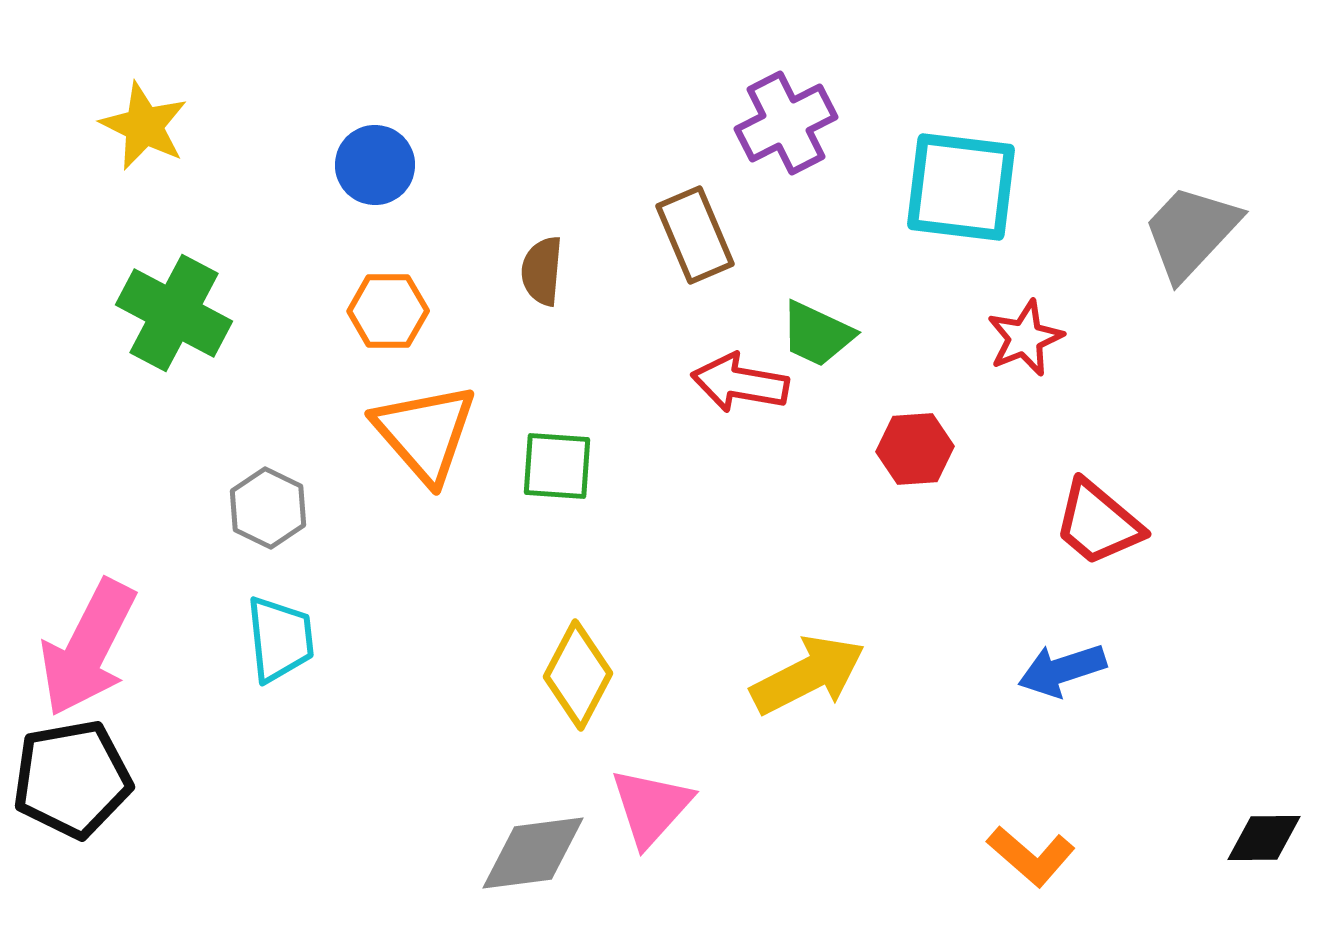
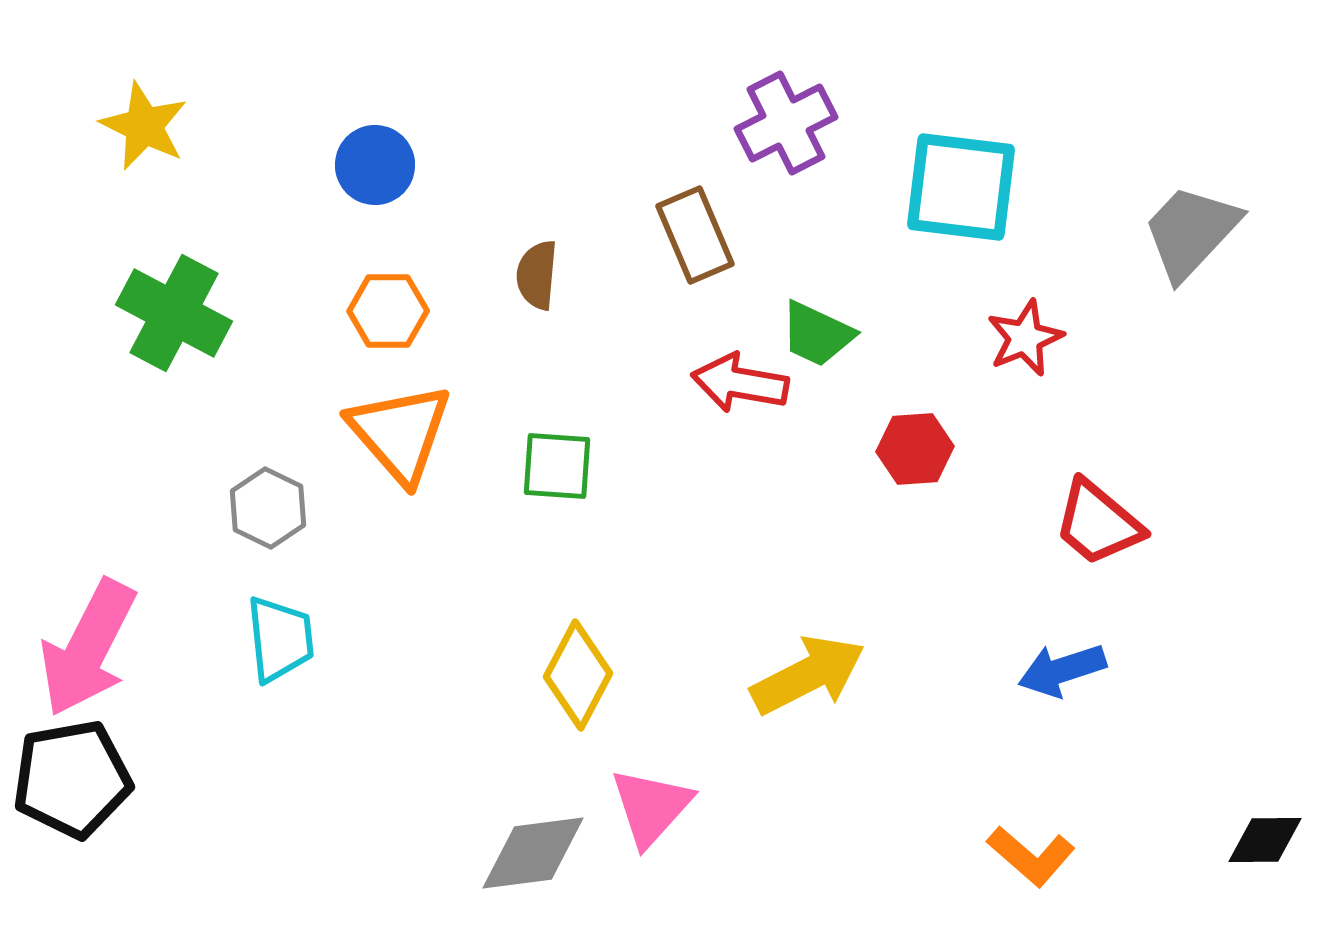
brown semicircle: moved 5 px left, 4 px down
orange triangle: moved 25 px left
black diamond: moved 1 px right, 2 px down
